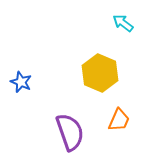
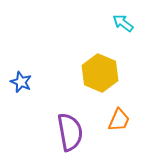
purple semicircle: rotated 9 degrees clockwise
